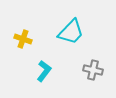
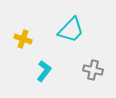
cyan trapezoid: moved 2 px up
